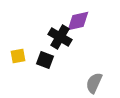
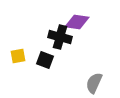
purple diamond: moved 1 px left, 1 px down; rotated 20 degrees clockwise
black cross: rotated 15 degrees counterclockwise
